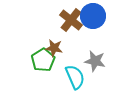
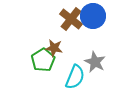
brown cross: moved 1 px up
gray star: moved 1 px down; rotated 15 degrees clockwise
cyan semicircle: rotated 45 degrees clockwise
